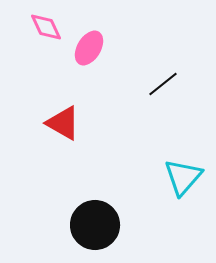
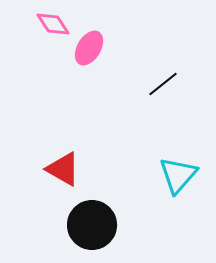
pink diamond: moved 7 px right, 3 px up; rotated 8 degrees counterclockwise
red triangle: moved 46 px down
cyan triangle: moved 5 px left, 2 px up
black circle: moved 3 px left
